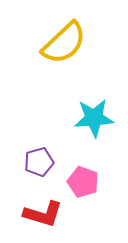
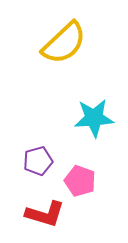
purple pentagon: moved 1 px left, 1 px up
pink pentagon: moved 3 px left, 1 px up
red L-shape: moved 2 px right
